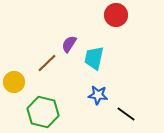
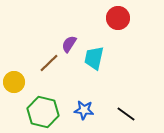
red circle: moved 2 px right, 3 px down
brown line: moved 2 px right
blue star: moved 14 px left, 15 px down
